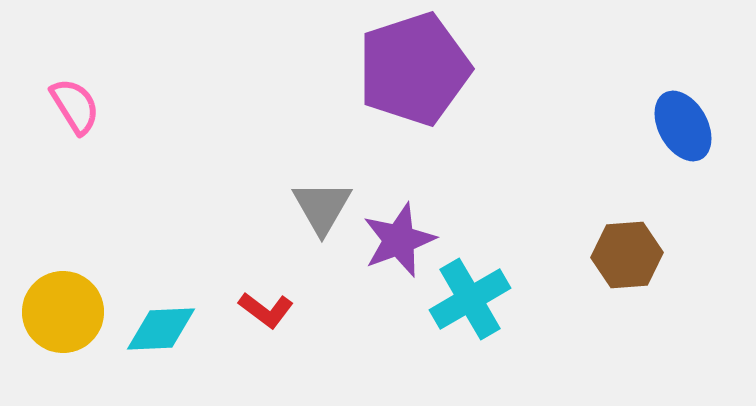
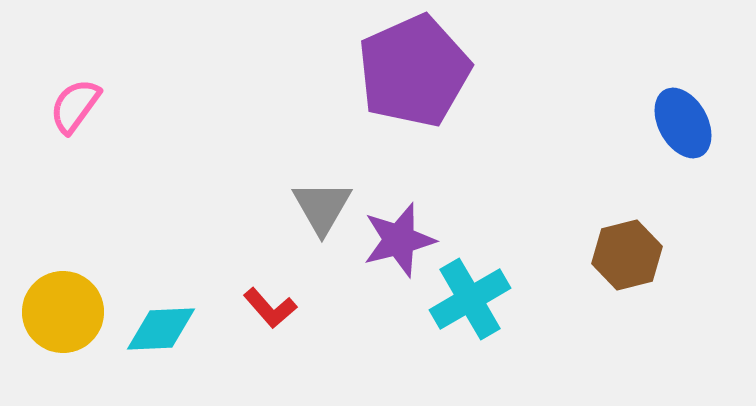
purple pentagon: moved 2 px down; rotated 6 degrees counterclockwise
pink semicircle: rotated 112 degrees counterclockwise
blue ellipse: moved 3 px up
purple star: rotated 6 degrees clockwise
brown hexagon: rotated 10 degrees counterclockwise
red L-shape: moved 4 px right, 2 px up; rotated 12 degrees clockwise
